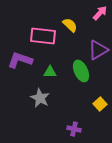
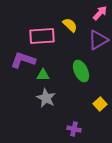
pink rectangle: moved 1 px left; rotated 10 degrees counterclockwise
purple triangle: moved 10 px up
purple L-shape: moved 3 px right
green triangle: moved 7 px left, 3 px down
gray star: moved 6 px right
